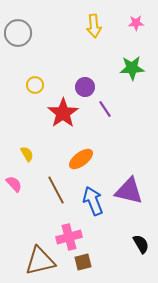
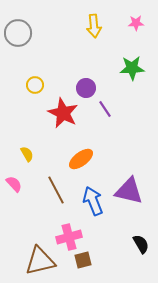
purple circle: moved 1 px right, 1 px down
red star: rotated 12 degrees counterclockwise
brown square: moved 2 px up
